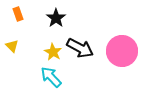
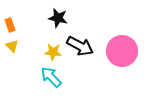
orange rectangle: moved 8 px left, 11 px down
black star: moved 2 px right; rotated 24 degrees counterclockwise
black arrow: moved 2 px up
yellow star: rotated 24 degrees counterclockwise
